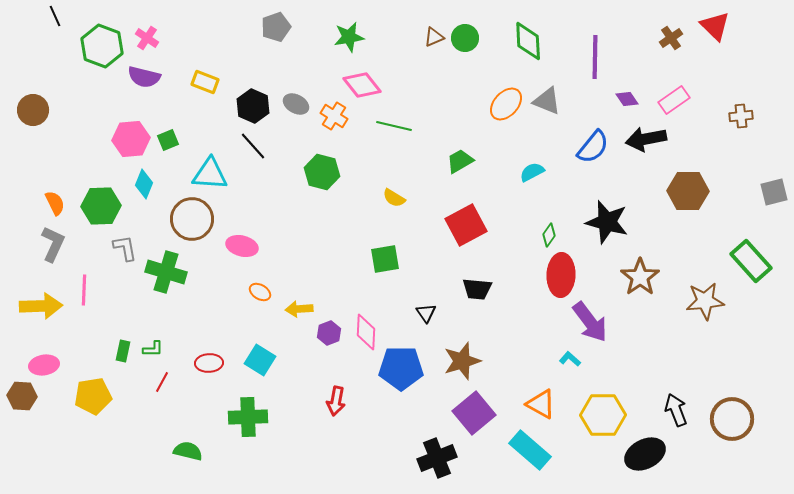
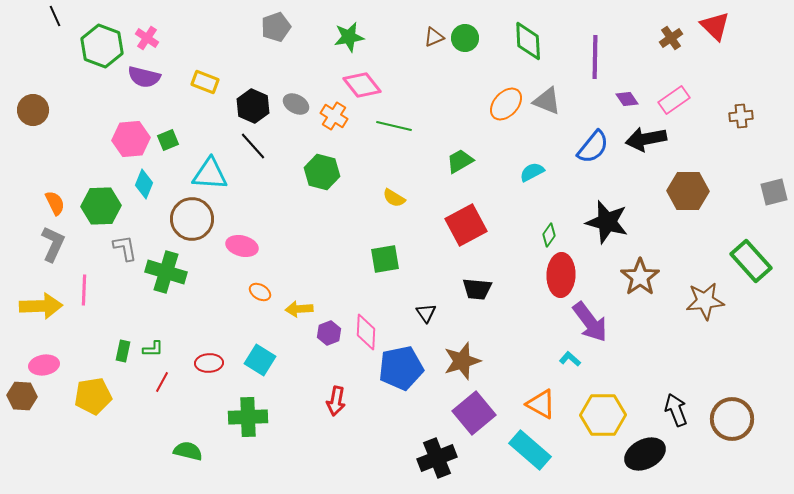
blue pentagon at (401, 368): rotated 12 degrees counterclockwise
